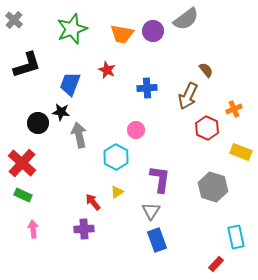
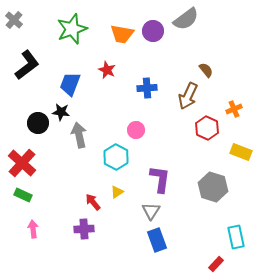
black L-shape: rotated 20 degrees counterclockwise
